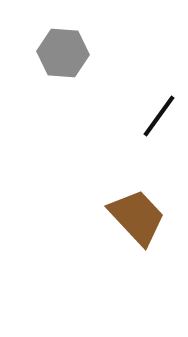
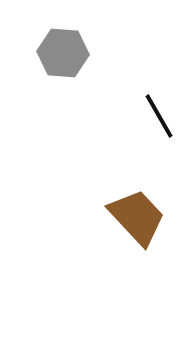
black line: rotated 66 degrees counterclockwise
